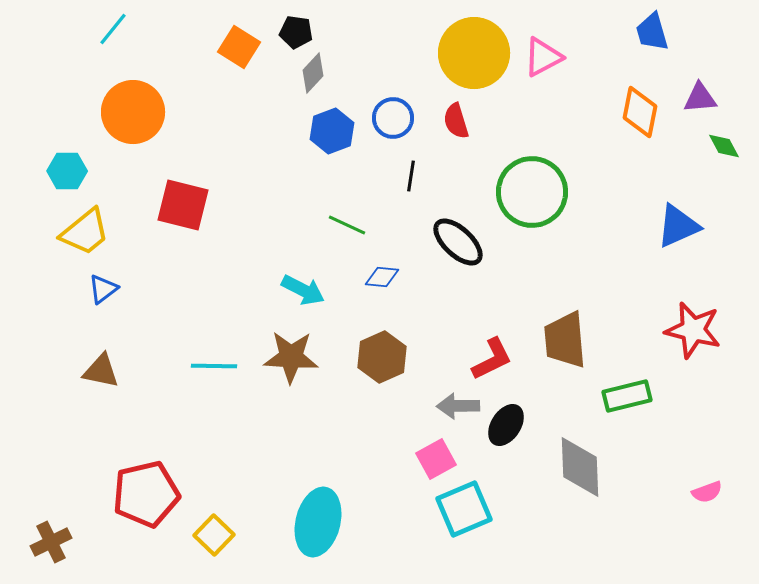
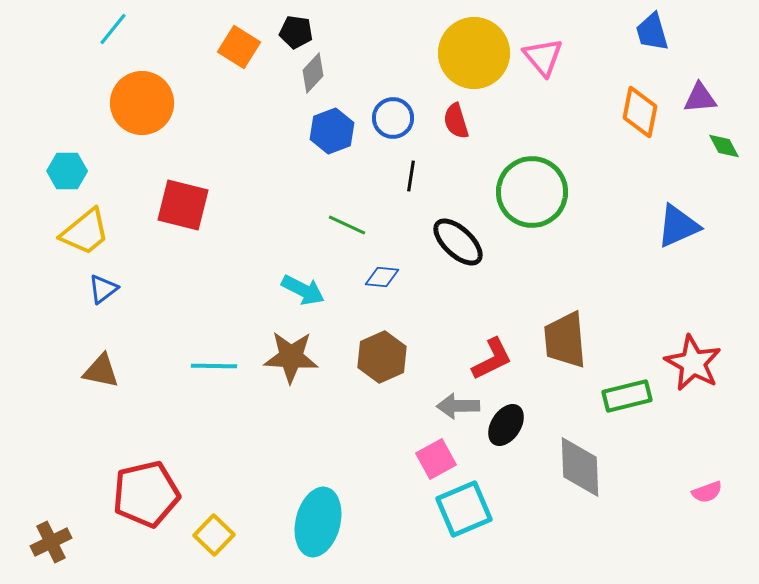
pink triangle at (543, 57): rotated 42 degrees counterclockwise
orange circle at (133, 112): moved 9 px right, 9 px up
red star at (693, 330): moved 33 px down; rotated 14 degrees clockwise
